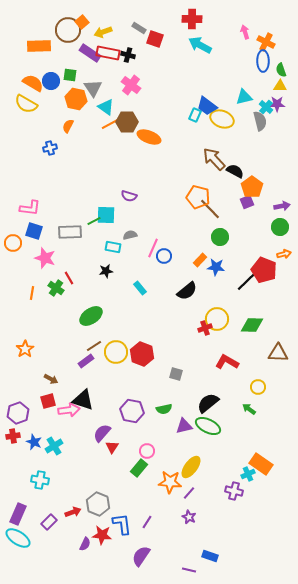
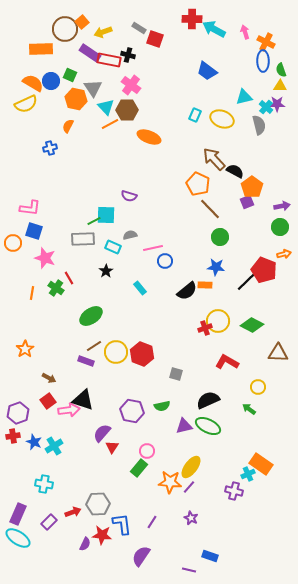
brown circle at (68, 30): moved 3 px left, 1 px up
cyan arrow at (200, 45): moved 14 px right, 16 px up
orange rectangle at (39, 46): moved 2 px right, 3 px down
red rectangle at (108, 53): moved 1 px right, 7 px down
green square at (70, 75): rotated 16 degrees clockwise
yellow semicircle at (26, 104): rotated 55 degrees counterclockwise
blue trapezoid at (207, 106): moved 35 px up
cyan triangle at (106, 107): rotated 12 degrees clockwise
gray semicircle at (260, 121): moved 1 px left, 4 px down
brown hexagon at (127, 122): moved 12 px up
orange pentagon at (198, 197): moved 13 px up; rotated 10 degrees clockwise
gray rectangle at (70, 232): moved 13 px right, 7 px down
cyan rectangle at (113, 247): rotated 14 degrees clockwise
pink line at (153, 248): rotated 54 degrees clockwise
blue circle at (164, 256): moved 1 px right, 5 px down
orange rectangle at (200, 260): moved 5 px right, 25 px down; rotated 48 degrees clockwise
black star at (106, 271): rotated 24 degrees counterclockwise
yellow circle at (217, 319): moved 1 px right, 2 px down
green diamond at (252, 325): rotated 25 degrees clockwise
purple rectangle at (86, 361): rotated 56 degrees clockwise
brown arrow at (51, 379): moved 2 px left, 1 px up
red square at (48, 401): rotated 21 degrees counterclockwise
black semicircle at (208, 403): moved 3 px up; rotated 15 degrees clockwise
green semicircle at (164, 409): moved 2 px left, 3 px up
cyan cross at (40, 480): moved 4 px right, 4 px down
purple line at (189, 493): moved 6 px up
gray hexagon at (98, 504): rotated 25 degrees counterclockwise
purple star at (189, 517): moved 2 px right, 1 px down
purple line at (147, 522): moved 5 px right
